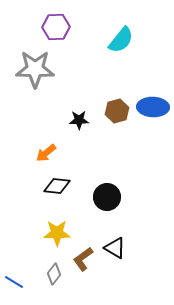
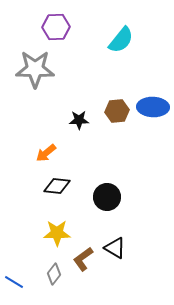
brown hexagon: rotated 10 degrees clockwise
